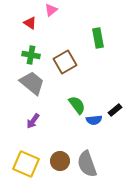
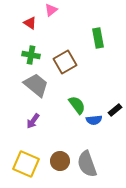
gray trapezoid: moved 4 px right, 2 px down
